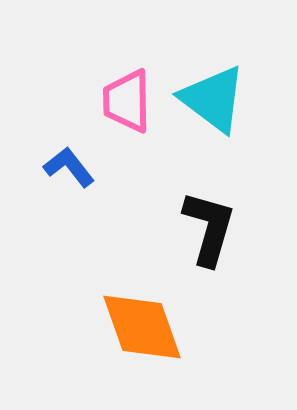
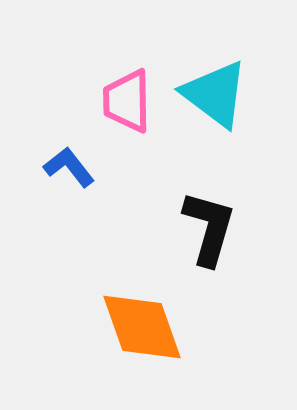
cyan triangle: moved 2 px right, 5 px up
